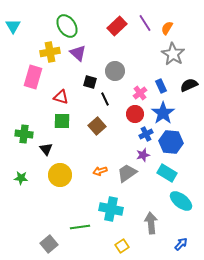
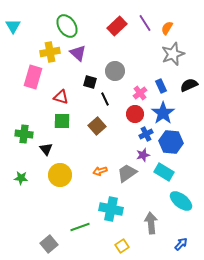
gray star: rotated 20 degrees clockwise
cyan rectangle: moved 3 px left, 1 px up
green line: rotated 12 degrees counterclockwise
